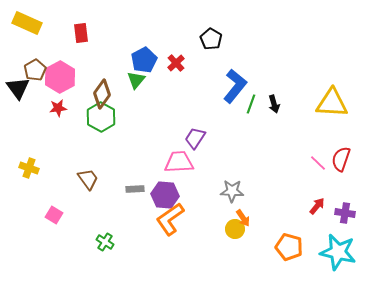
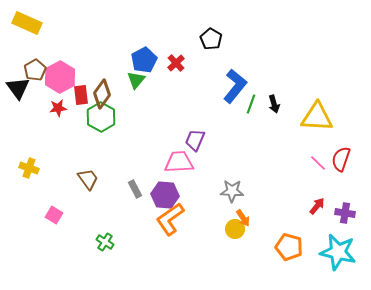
red rectangle: moved 62 px down
yellow triangle: moved 15 px left, 14 px down
purple trapezoid: moved 2 px down; rotated 10 degrees counterclockwise
gray rectangle: rotated 66 degrees clockwise
